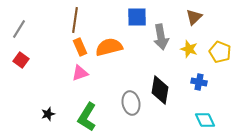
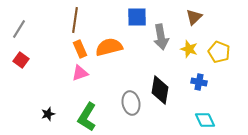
orange rectangle: moved 2 px down
yellow pentagon: moved 1 px left
